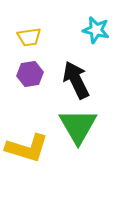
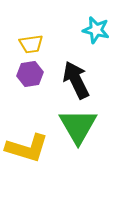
yellow trapezoid: moved 2 px right, 7 px down
